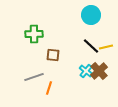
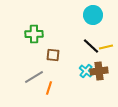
cyan circle: moved 2 px right
brown cross: rotated 36 degrees clockwise
gray line: rotated 12 degrees counterclockwise
